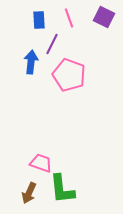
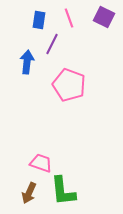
blue rectangle: rotated 12 degrees clockwise
blue arrow: moved 4 px left
pink pentagon: moved 10 px down
green L-shape: moved 1 px right, 2 px down
